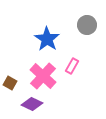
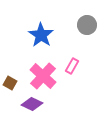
blue star: moved 6 px left, 4 px up
